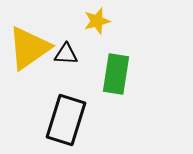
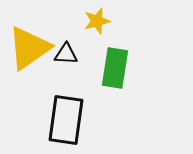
green rectangle: moved 1 px left, 6 px up
black rectangle: rotated 9 degrees counterclockwise
